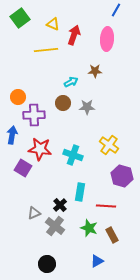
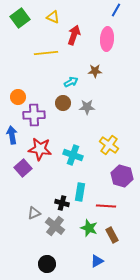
yellow triangle: moved 7 px up
yellow line: moved 3 px down
blue arrow: rotated 18 degrees counterclockwise
purple square: rotated 18 degrees clockwise
black cross: moved 2 px right, 2 px up; rotated 32 degrees counterclockwise
